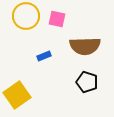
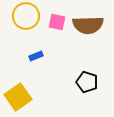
pink square: moved 3 px down
brown semicircle: moved 3 px right, 21 px up
blue rectangle: moved 8 px left
yellow square: moved 1 px right, 2 px down
